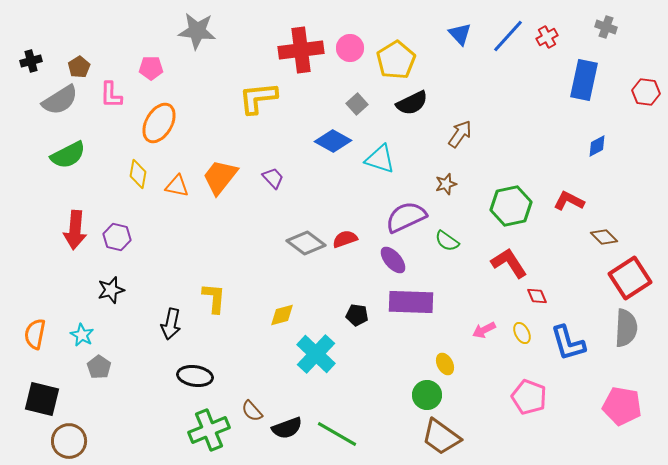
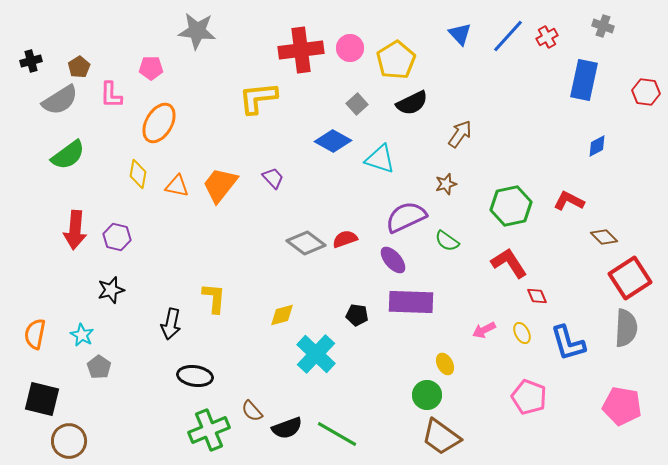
gray cross at (606, 27): moved 3 px left, 1 px up
green semicircle at (68, 155): rotated 9 degrees counterclockwise
orange trapezoid at (220, 177): moved 8 px down
